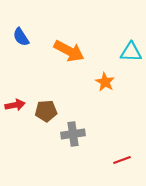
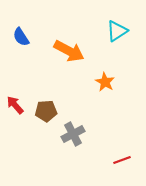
cyan triangle: moved 14 px left, 21 px up; rotated 35 degrees counterclockwise
red arrow: rotated 120 degrees counterclockwise
gray cross: rotated 20 degrees counterclockwise
